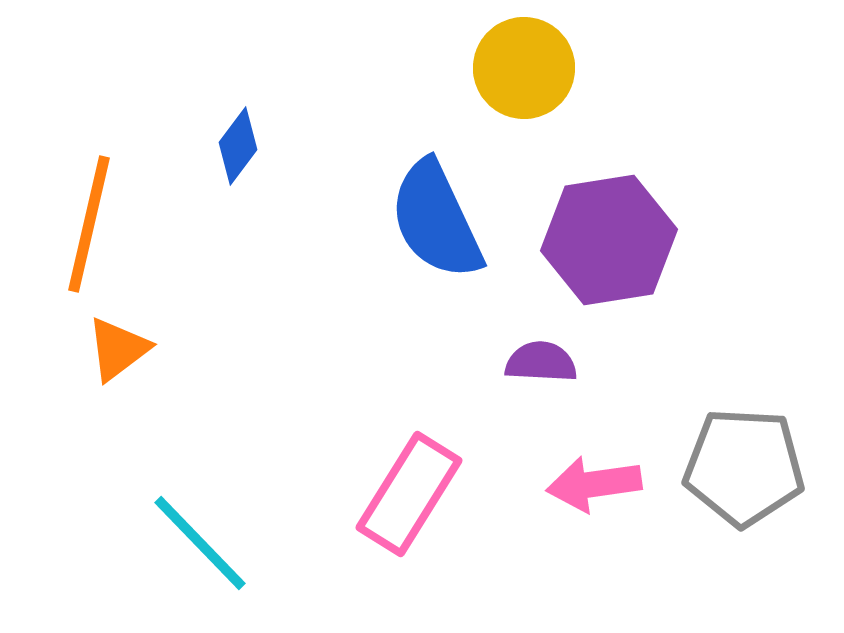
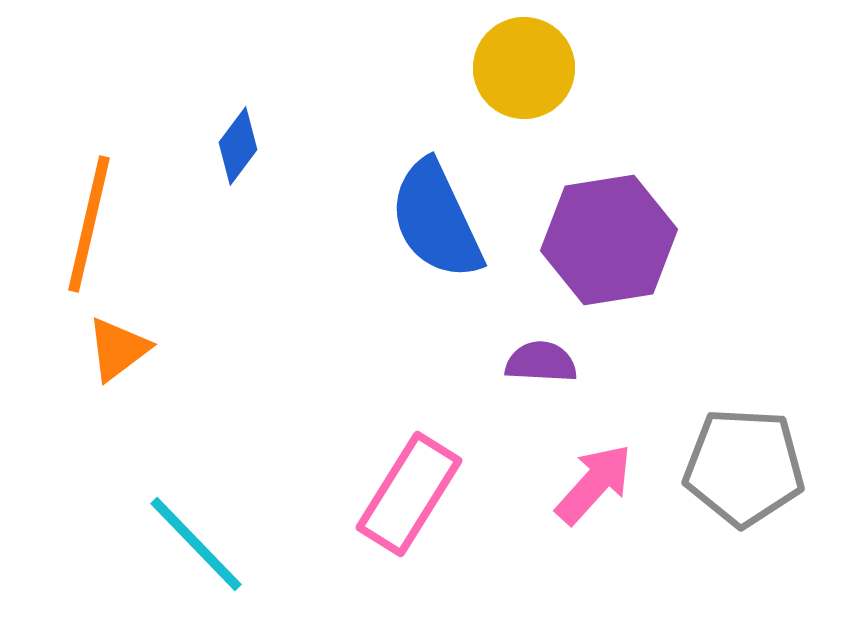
pink arrow: rotated 140 degrees clockwise
cyan line: moved 4 px left, 1 px down
